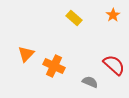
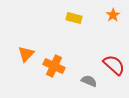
yellow rectangle: rotated 28 degrees counterclockwise
gray semicircle: moved 1 px left, 1 px up
